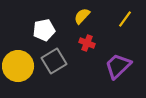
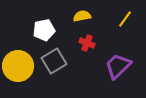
yellow semicircle: rotated 36 degrees clockwise
